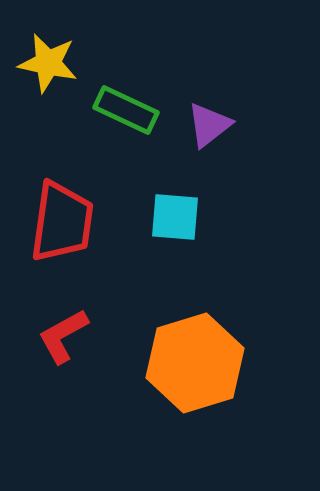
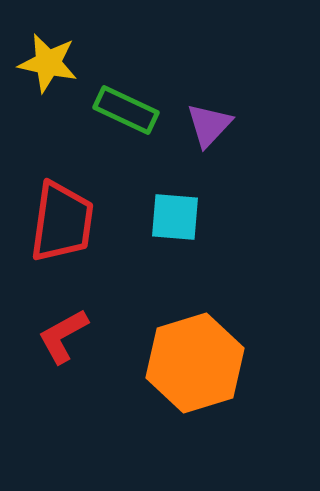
purple triangle: rotated 9 degrees counterclockwise
